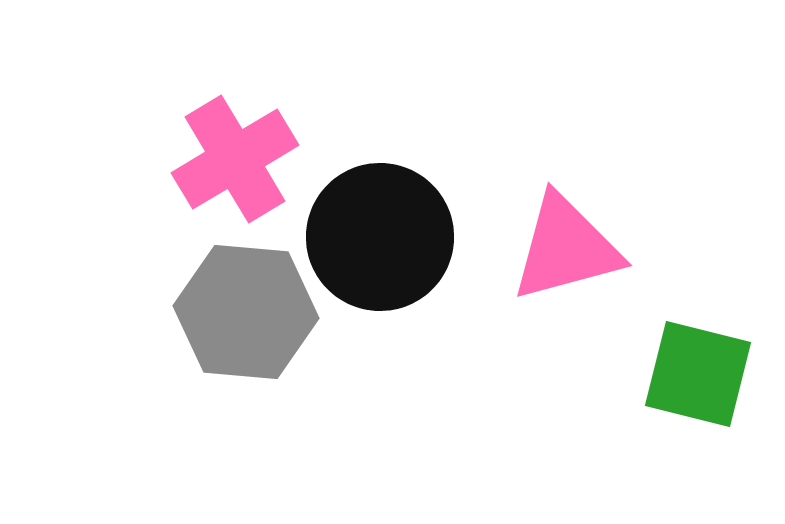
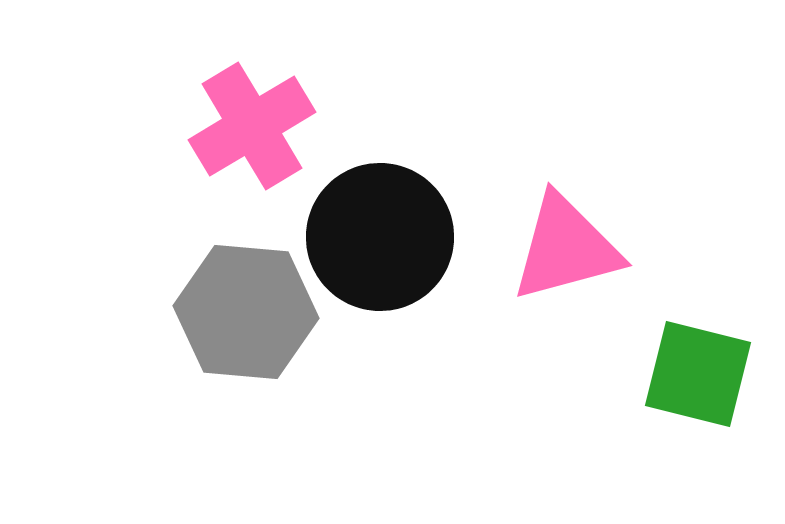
pink cross: moved 17 px right, 33 px up
